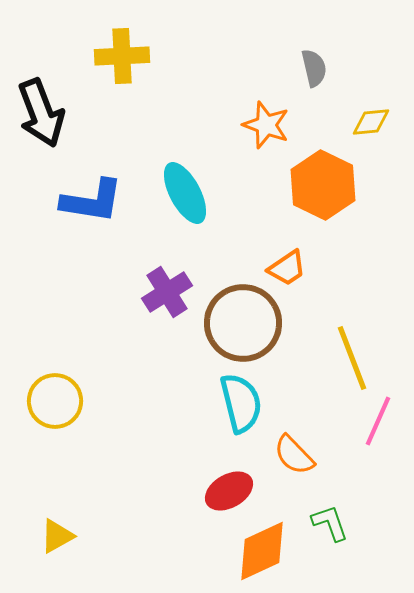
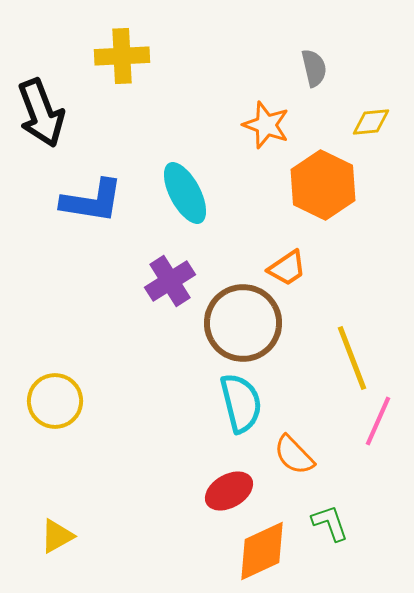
purple cross: moved 3 px right, 11 px up
